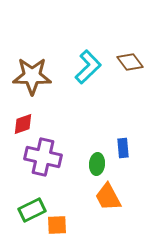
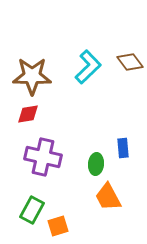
red diamond: moved 5 px right, 10 px up; rotated 10 degrees clockwise
green ellipse: moved 1 px left
green rectangle: rotated 36 degrees counterclockwise
orange square: moved 1 px right, 1 px down; rotated 15 degrees counterclockwise
